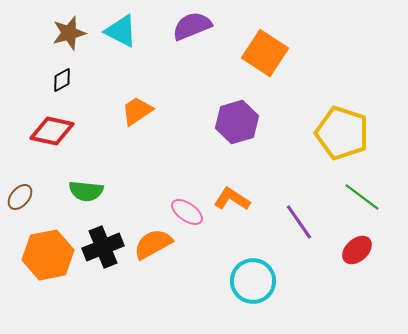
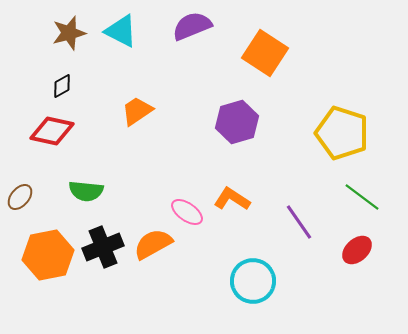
black diamond: moved 6 px down
